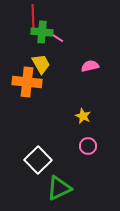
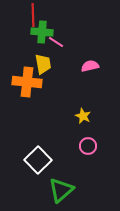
red line: moved 1 px up
pink line: moved 5 px down
yellow trapezoid: moved 2 px right; rotated 20 degrees clockwise
green triangle: moved 2 px right, 2 px down; rotated 16 degrees counterclockwise
